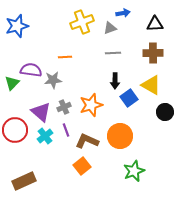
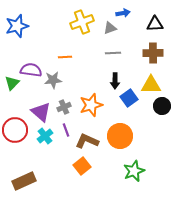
yellow triangle: rotated 30 degrees counterclockwise
black circle: moved 3 px left, 6 px up
